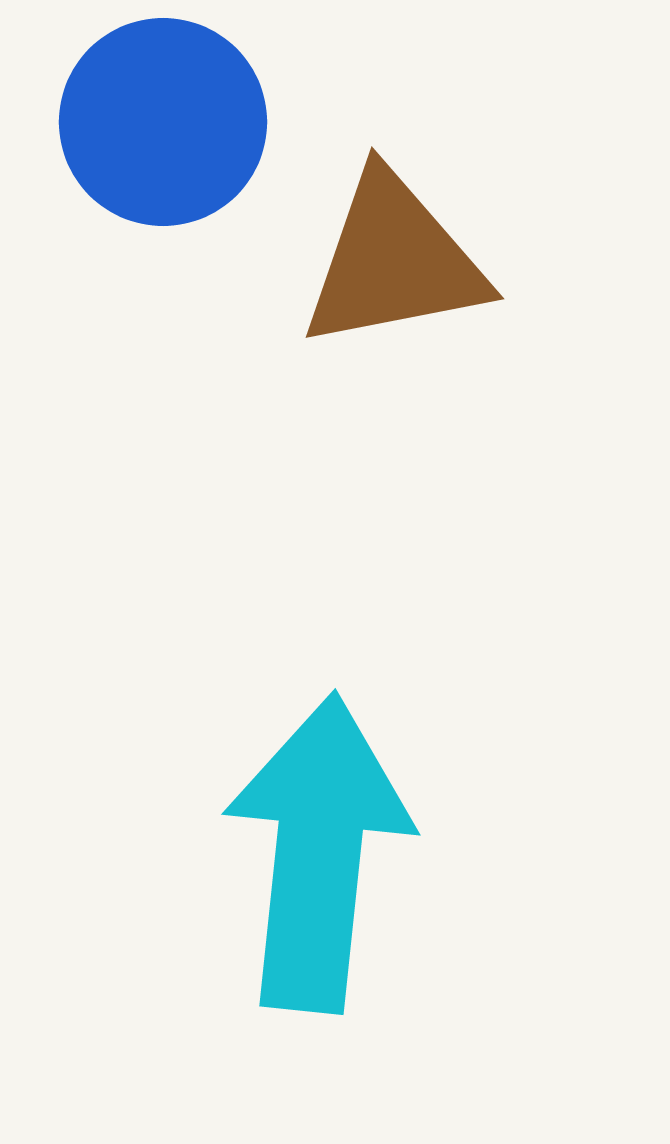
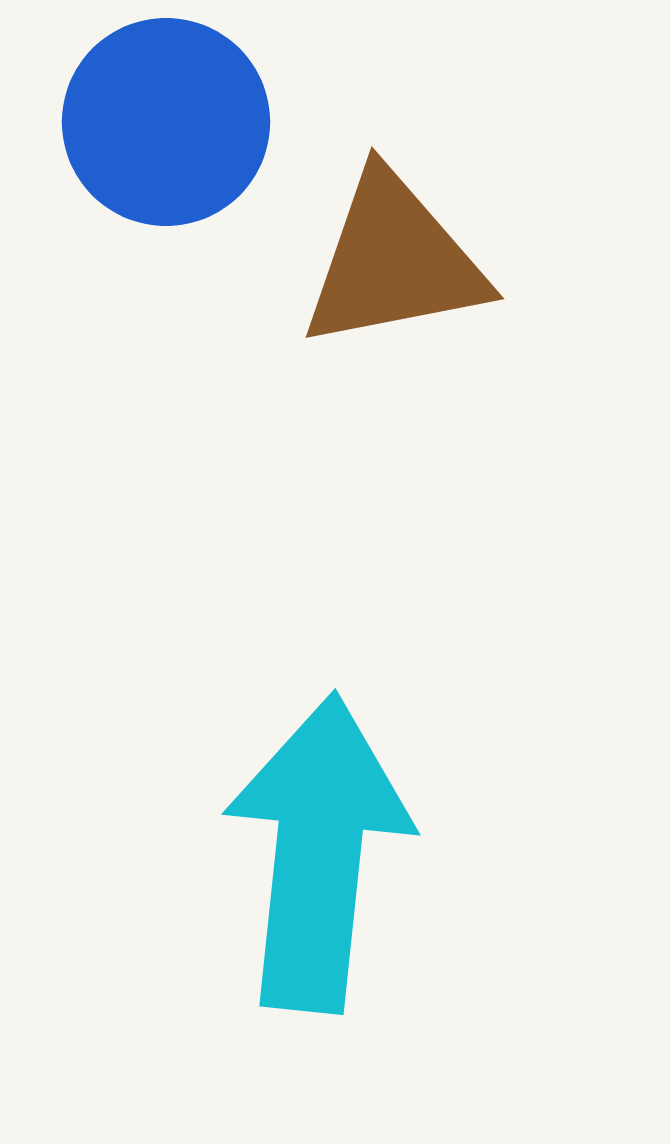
blue circle: moved 3 px right
